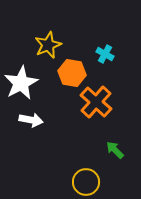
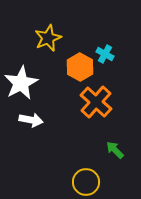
yellow star: moved 7 px up
orange hexagon: moved 8 px right, 6 px up; rotated 20 degrees clockwise
